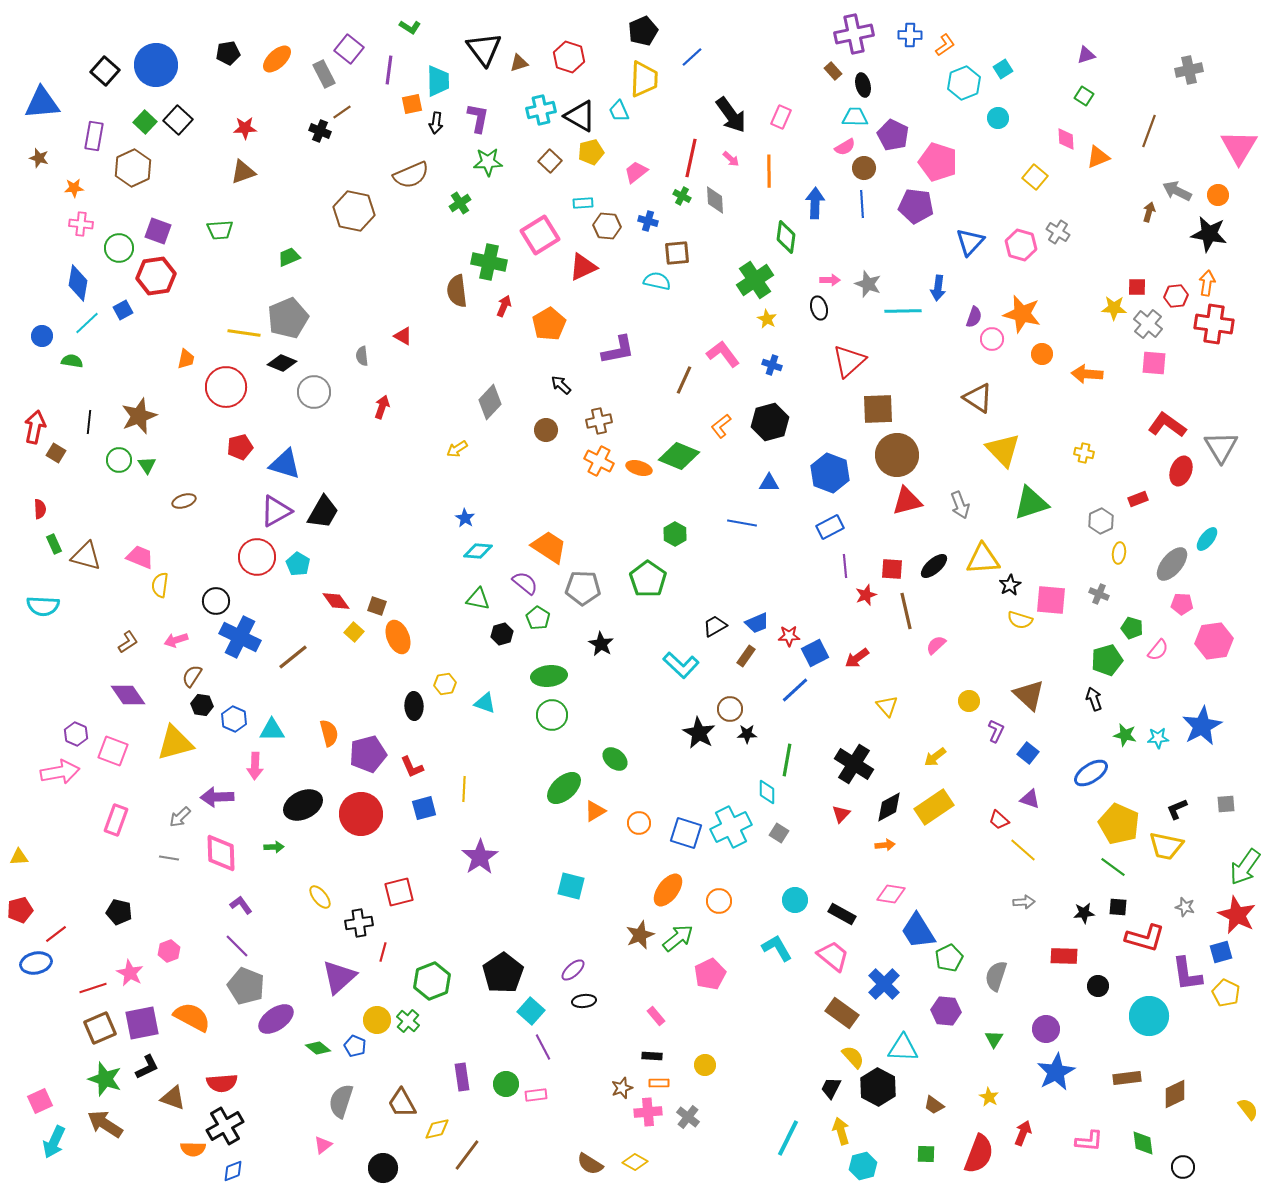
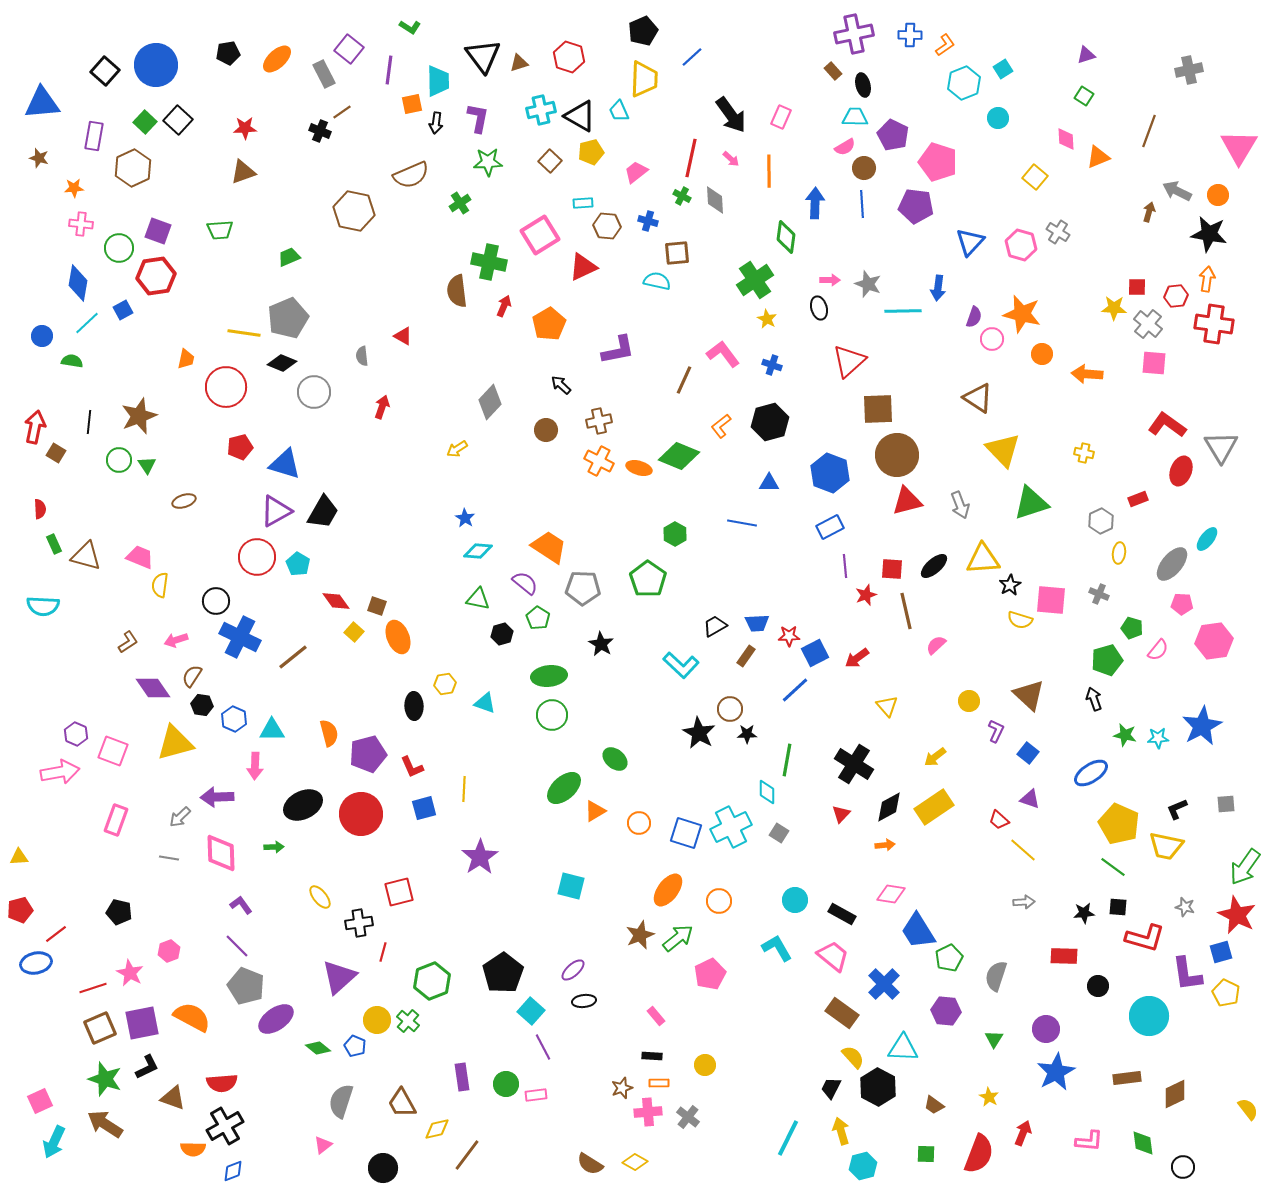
black triangle at (484, 49): moved 1 px left, 7 px down
orange arrow at (1207, 283): moved 4 px up
blue trapezoid at (757, 623): rotated 20 degrees clockwise
purple diamond at (128, 695): moved 25 px right, 7 px up
